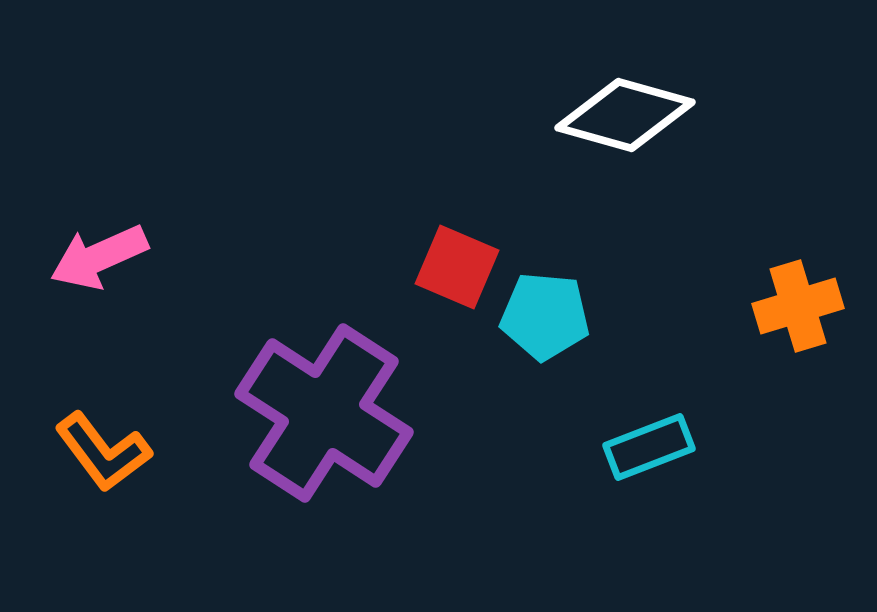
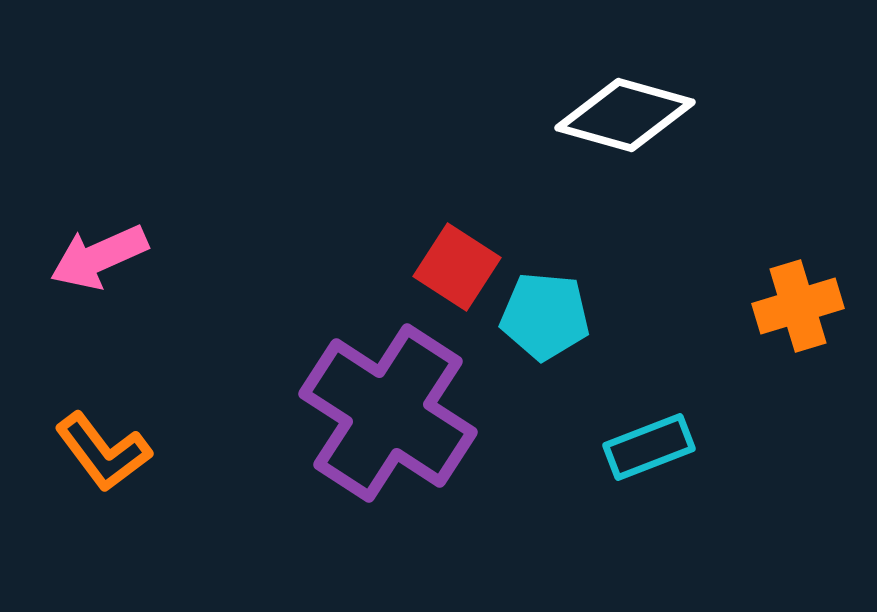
red square: rotated 10 degrees clockwise
purple cross: moved 64 px right
